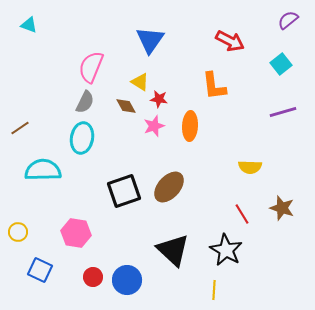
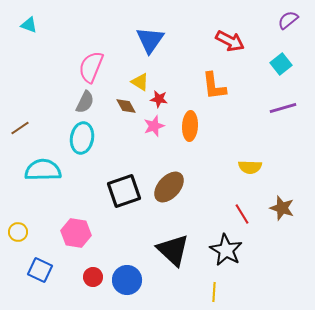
purple line: moved 4 px up
yellow line: moved 2 px down
